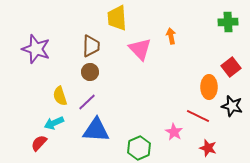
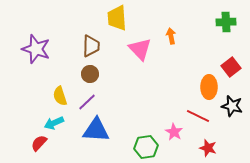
green cross: moved 2 px left
brown circle: moved 2 px down
green hexagon: moved 7 px right, 1 px up; rotated 15 degrees clockwise
